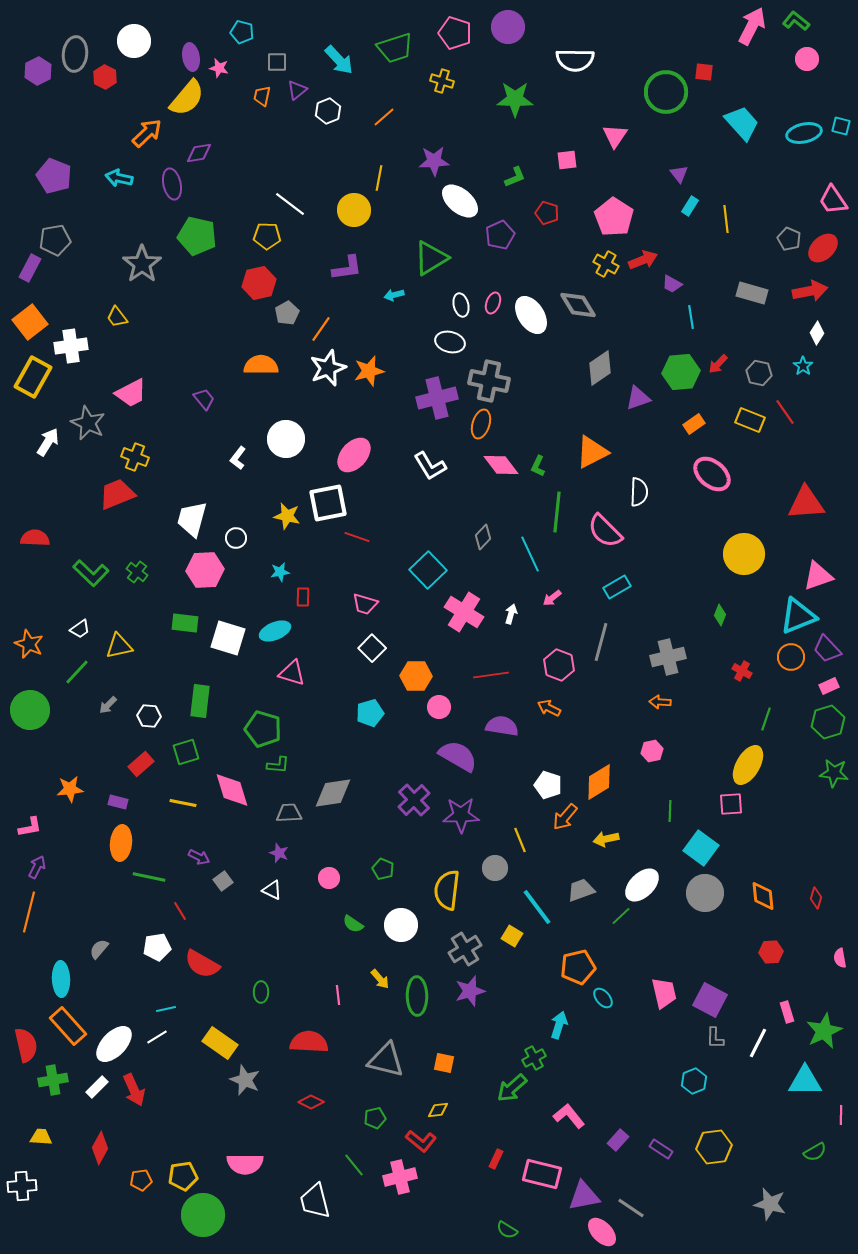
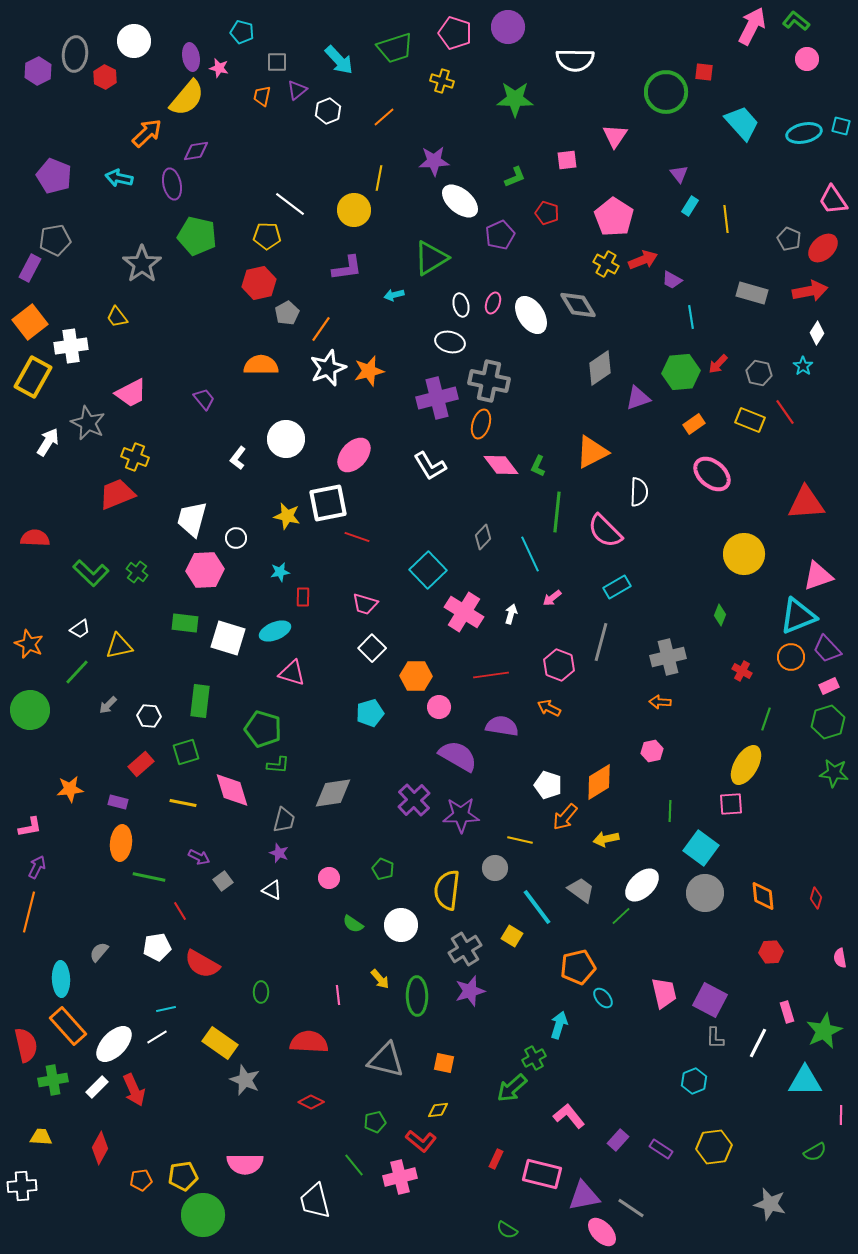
purple diamond at (199, 153): moved 3 px left, 2 px up
purple trapezoid at (672, 284): moved 4 px up
yellow ellipse at (748, 765): moved 2 px left
gray trapezoid at (289, 813): moved 5 px left, 7 px down; rotated 108 degrees clockwise
yellow line at (520, 840): rotated 55 degrees counterclockwise
gray trapezoid at (581, 890): rotated 56 degrees clockwise
gray semicircle at (99, 949): moved 3 px down
green pentagon at (375, 1118): moved 4 px down
